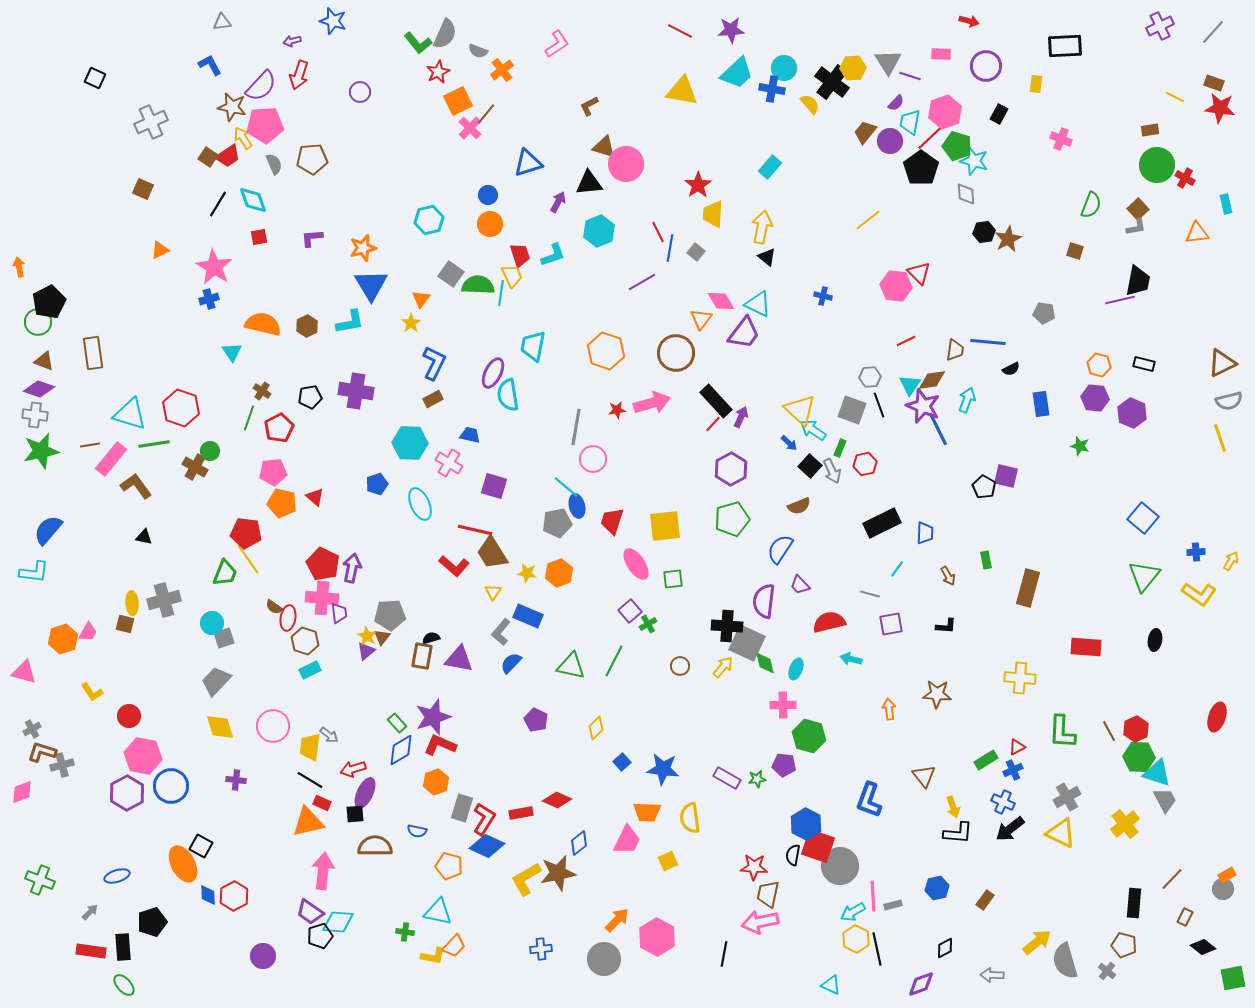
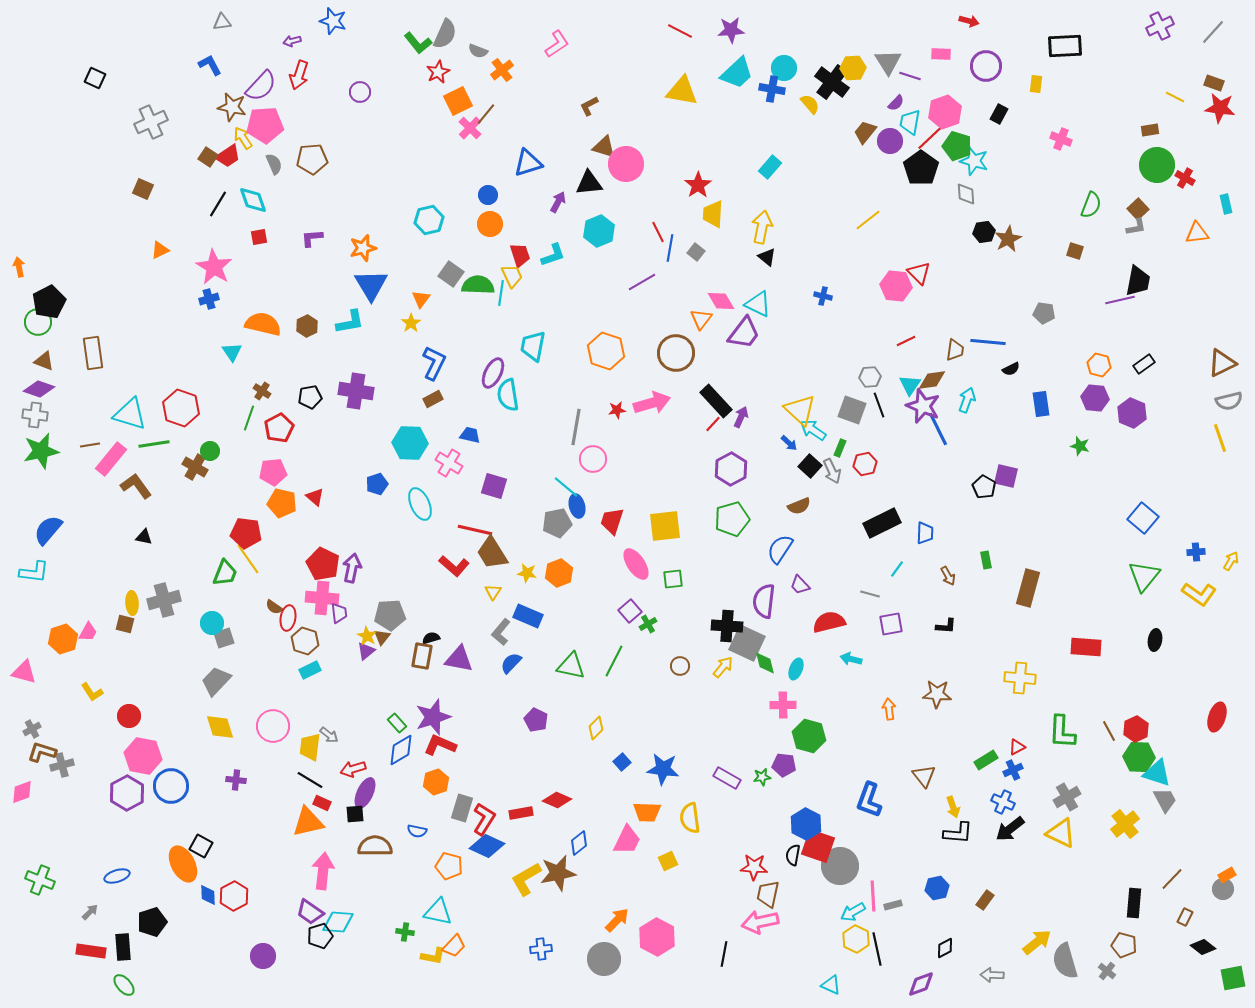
black rectangle at (1144, 364): rotated 50 degrees counterclockwise
green star at (757, 779): moved 5 px right, 2 px up
